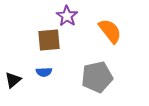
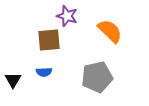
purple star: rotated 15 degrees counterclockwise
orange semicircle: rotated 8 degrees counterclockwise
black triangle: rotated 18 degrees counterclockwise
